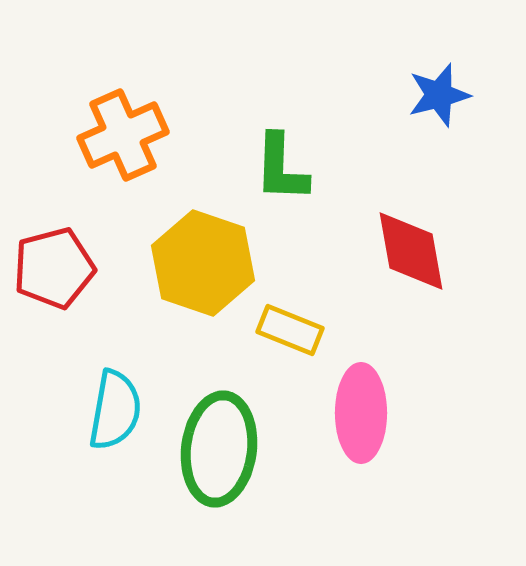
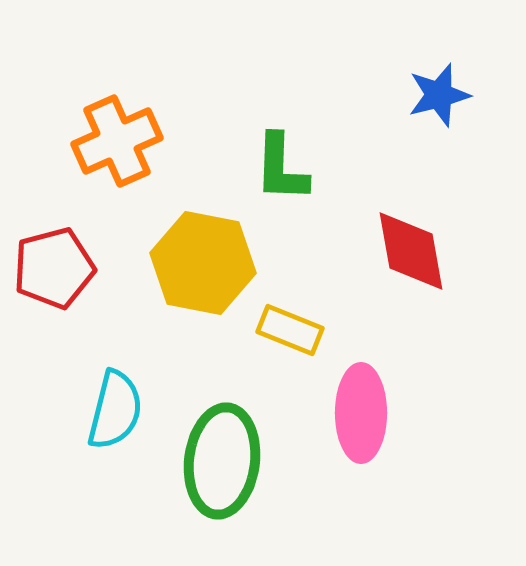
orange cross: moved 6 px left, 6 px down
yellow hexagon: rotated 8 degrees counterclockwise
cyan semicircle: rotated 4 degrees clockwise
green ellipse: moved 3 px right, 12 px down
